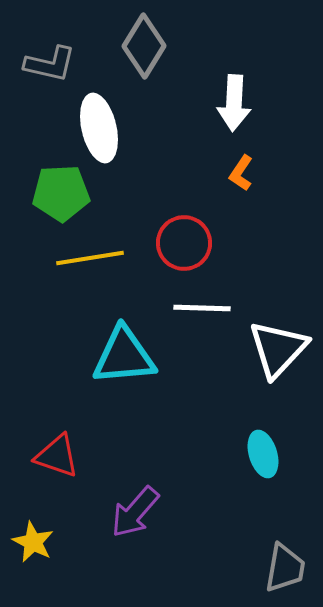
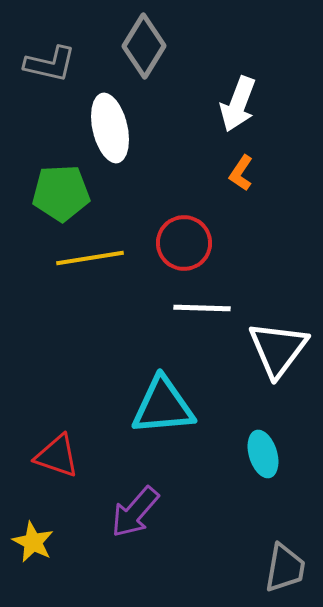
white arrow: moved 4 px right, 1 px down; rotated 18 degrees clockwise
white ellipse: moved 11 px right
white triangle: rotated 6 degrees counterclockwise
cyan triangle: moved 39 px right, 50 px down
